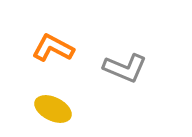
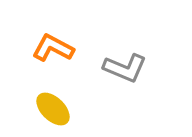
yellow ellipse: rotated 18 degrees clockwise
